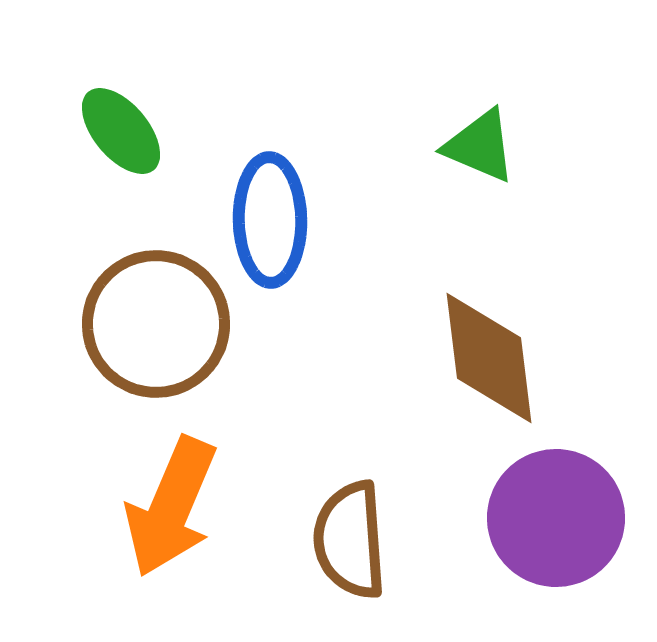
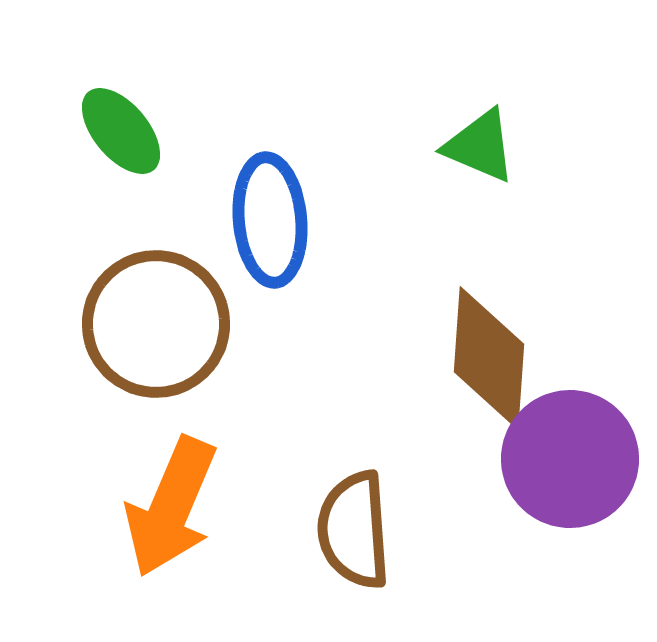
blue ellipse: rotated 4 degrees counterclockwise
brown diamond: rotated 11 degrees clockwise
purple circle: moved 14 px right, 59 px up
brown semicircle: moved 4 px right, 10 px up
